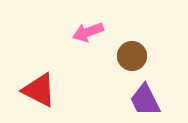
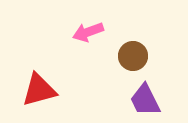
brown circle: moved 1 px right
red triangle: rotated 42 degrees counterclockwise
